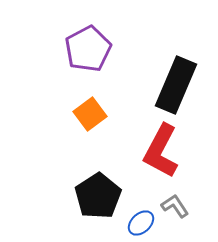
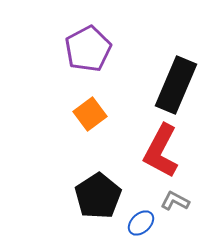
gray L-shape: moved 5 px up; rotated 28 degrees counterclockwise
